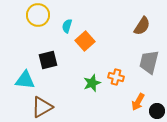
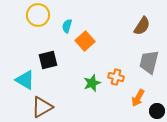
cyan triangle: rotated 25 degrees clockwise
orange arrow: moved 4 px up
